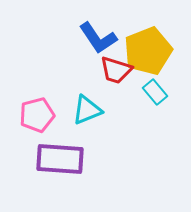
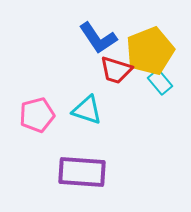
yellow pentagon: moved 2 px right
cyan rectangle: moved 5 px right, 10 px up
cyan triangle: rotated 40 degrees clockwise
purple rectangle: moved 22 px right, 13 px down
